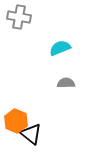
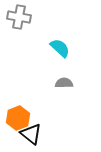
cyan semicircle: rotated 65 degrees clockwise
gray semicircle: moved 2 px left
orange hexagon: moved 2 px right, 3 px up; rotated 15 degrees clockwise
